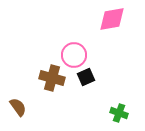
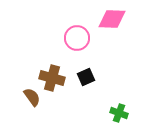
pink diamond: rotated 12 degrees clockwise
pink circle: moved 3 px right, 17 px up
brown semicircle: moved 14 px right, 10 px up
